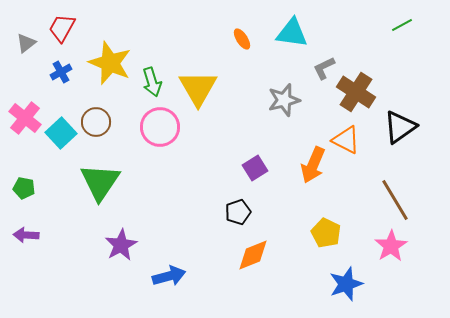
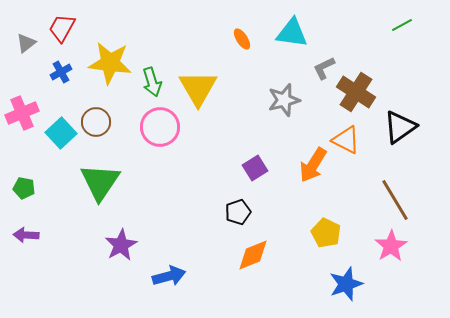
yellow star: rotated 15 degrees counterclockwise
pink cross: moved 3 px left, 5 px up; rotated 28 degrees clockwise
orange arrow: rotated 9 degrees clockwise
